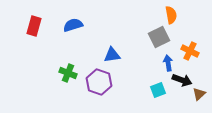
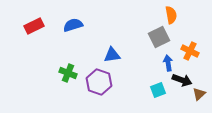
red rectangle: rotated 48 degrees clockwise
